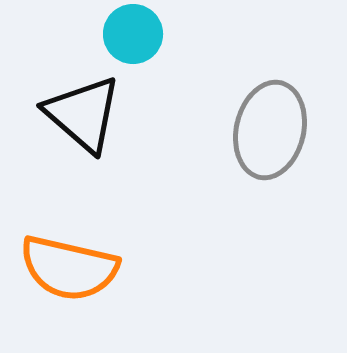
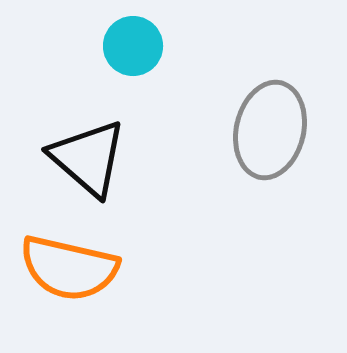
cyan circle: moved 12 px down
black triangle: moved 5 px right, 44 px down
